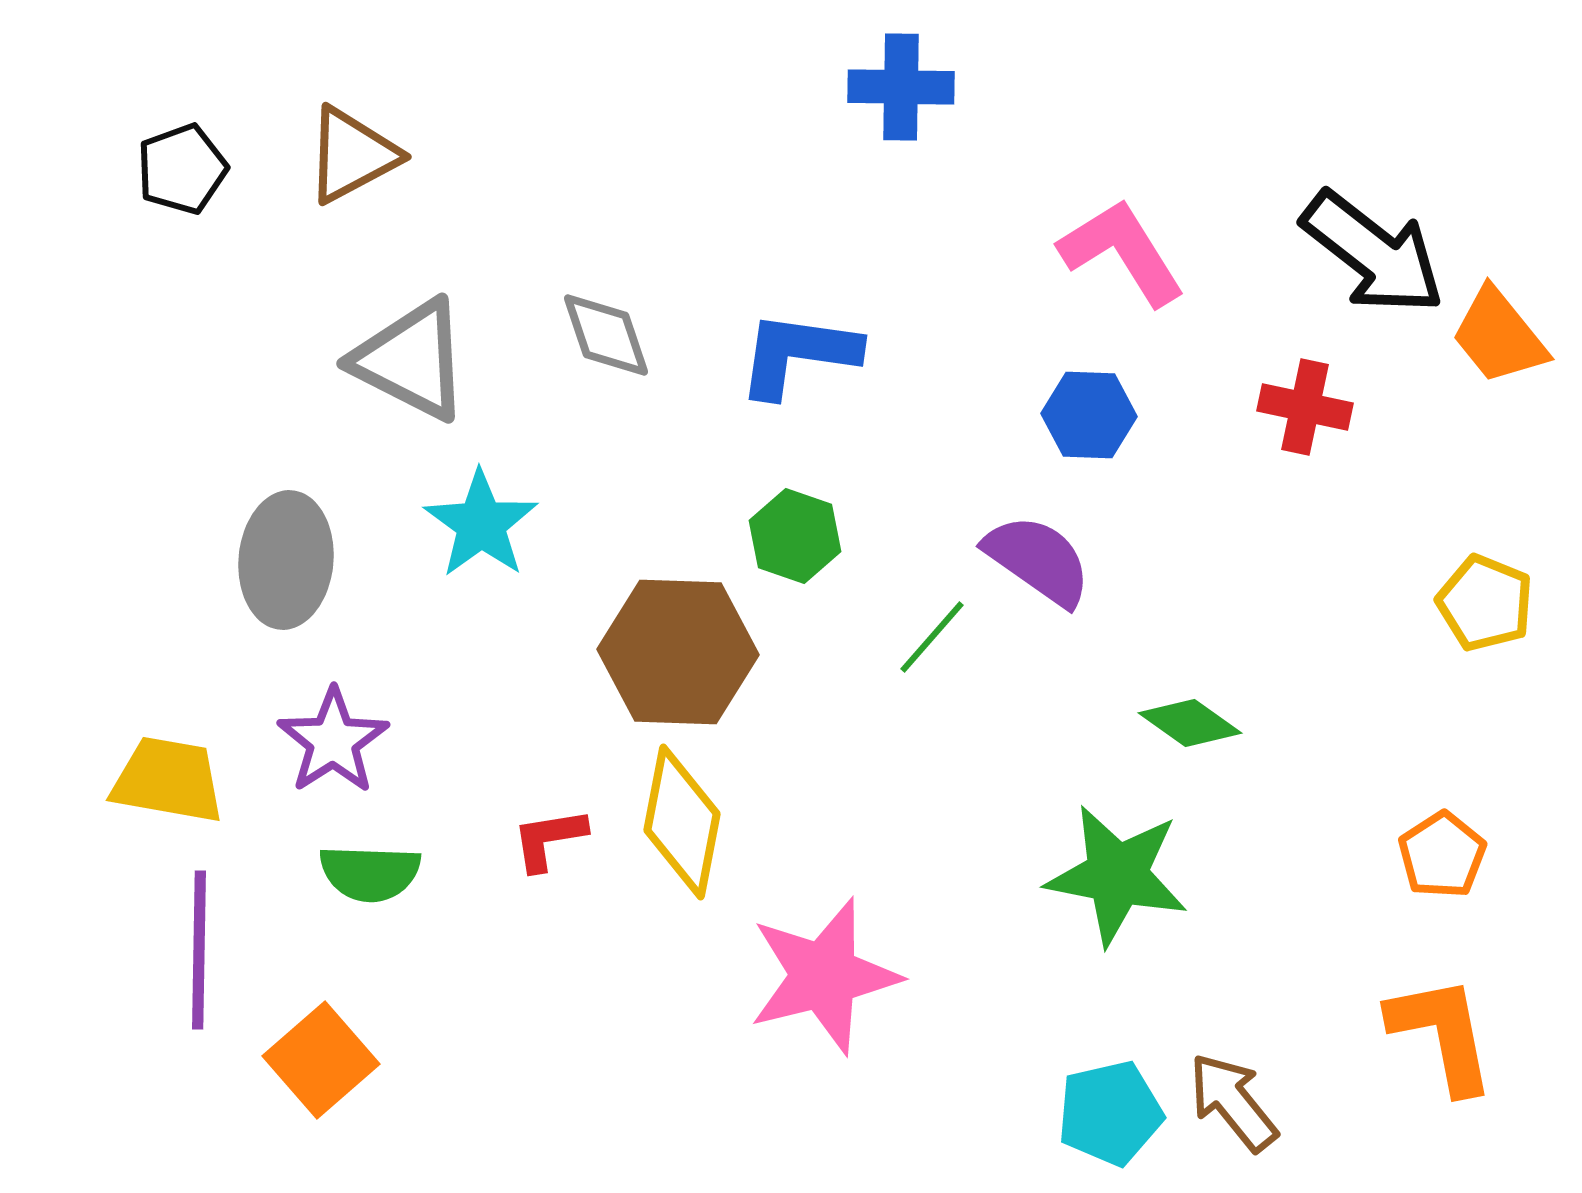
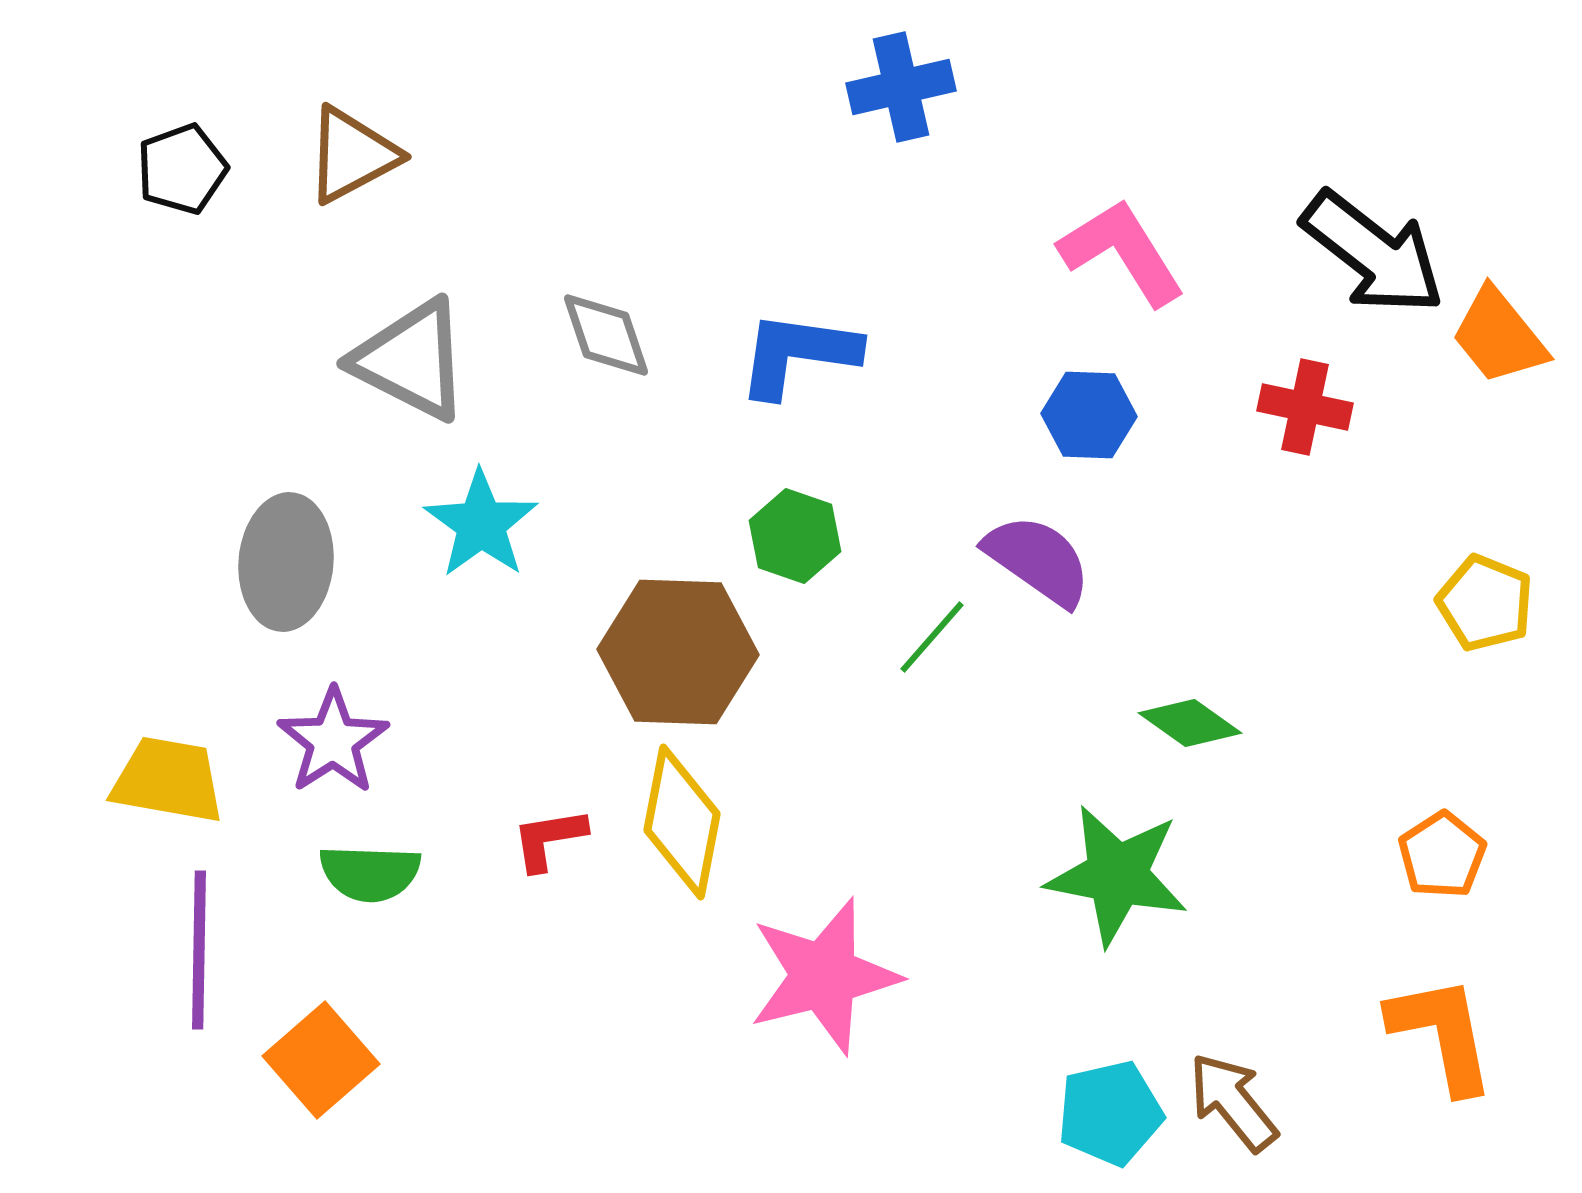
blue cross: rotated 14 degrees counterclockwise
gray ellipse: moved 2 px down
